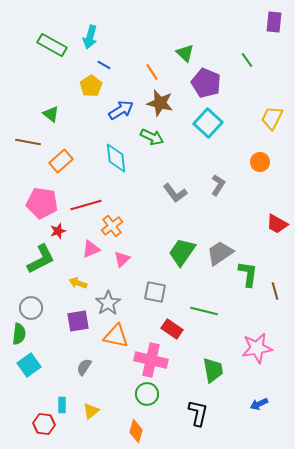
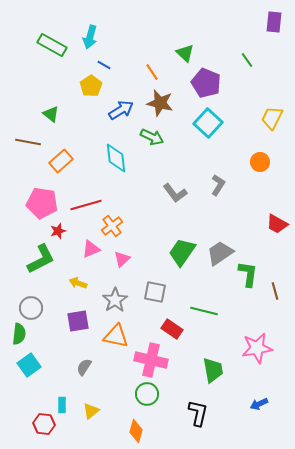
gray star at (108, 303): moved 7 px right, 3 px up
